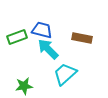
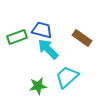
brown rectangle: rotated 24 degrees clockwise
cyan trapezoid: moved 2 px right, 3 px down
green star: moved 14 px right
